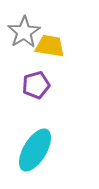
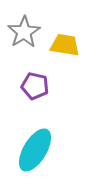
yellow trapezoid: moved 15 px right, 1 px up
purple pentagon: moved 1 px left, 1 px down; rotated 28 degrees clockwise
